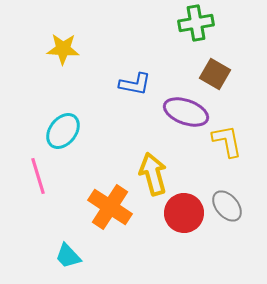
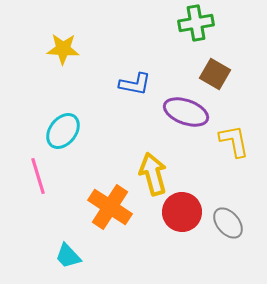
yellow L-shape: moved 7 px right
gray ellipse: moved 1 px right, 17 px down
red circle: moved 2 px left, 1 px up
